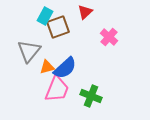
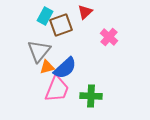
brown square: moved 3 px right, 2 px up
gray triangle: moved 10 px right
green cross: rotated 20 degrees counterclockwise
